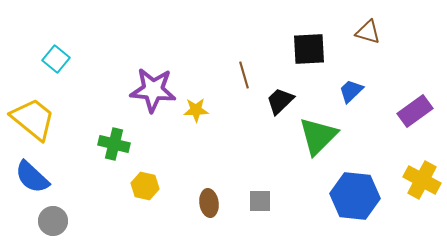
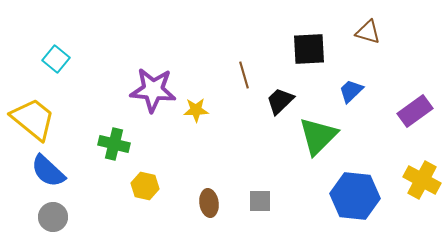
blue semicircle: moved 16 px right, 6 px up
gray circle: moved 4 px up
